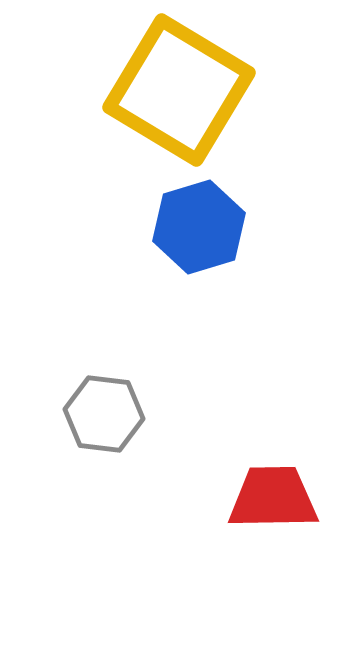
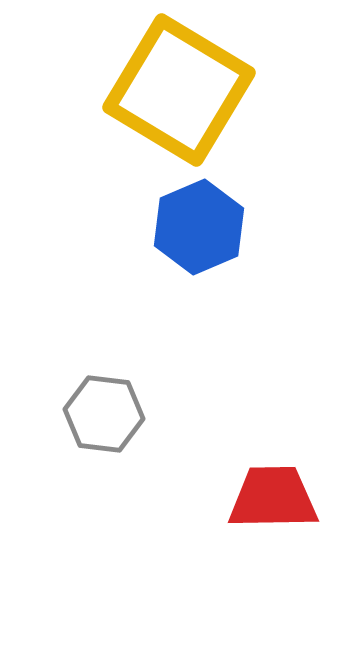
blue hexagon: rotated 6 degrees counterclockwise
